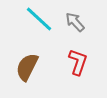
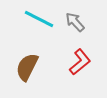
cyan line: rotated 16 degrees counterclockwise
red L-shape: moved 2 px right; rotated 32 degrees clockwise
